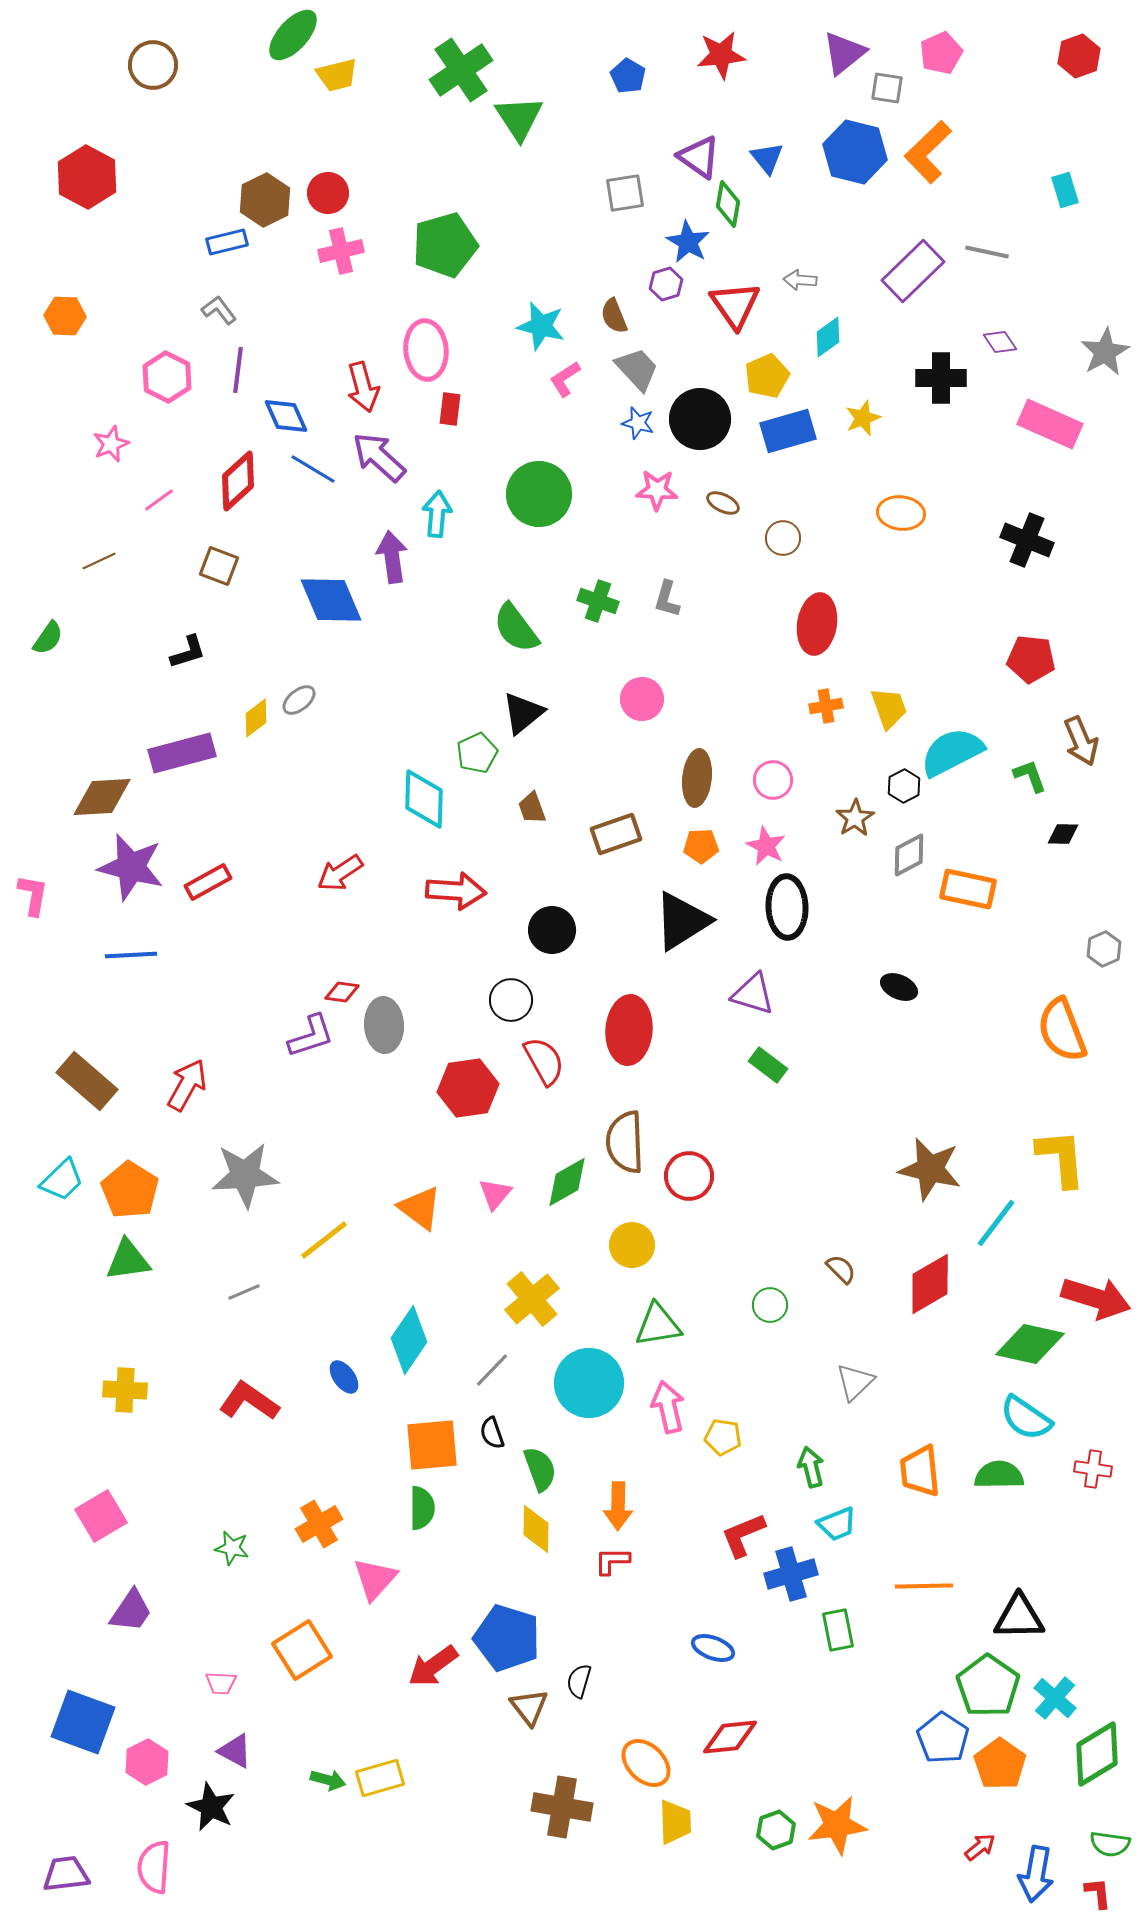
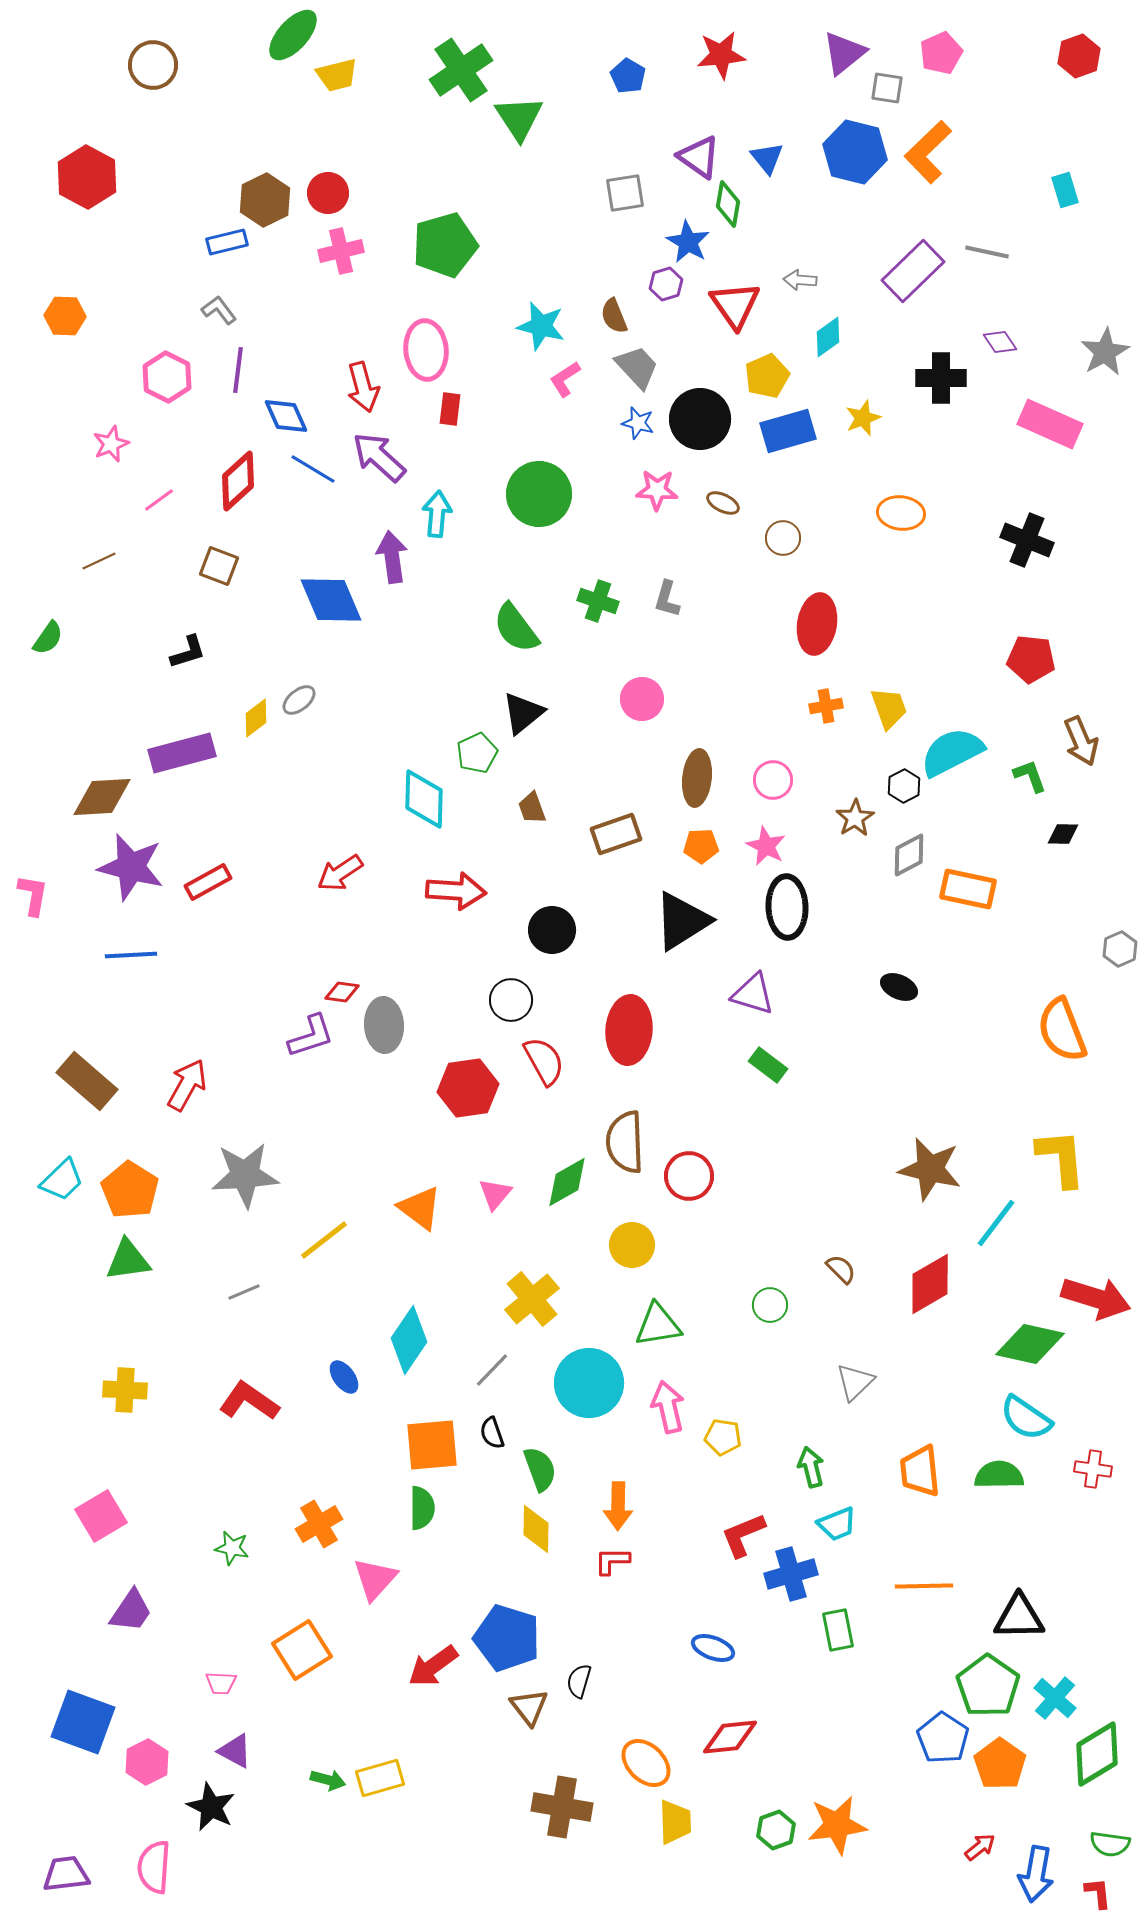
gray trapezoid at (637, 369): moved 2 px up
gray hexagon at (1104, 949): moved 16 px right
